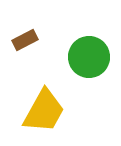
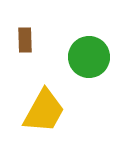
brown rectangle: rotated 65 degrees counterclockwise
